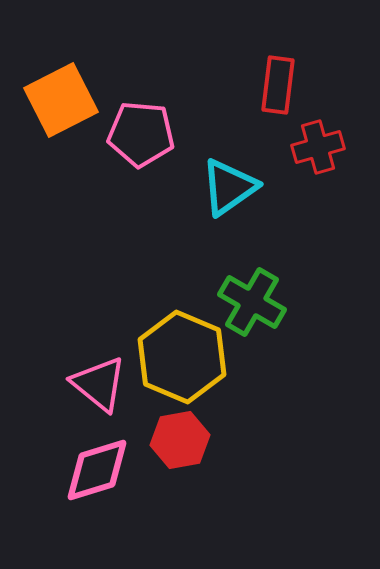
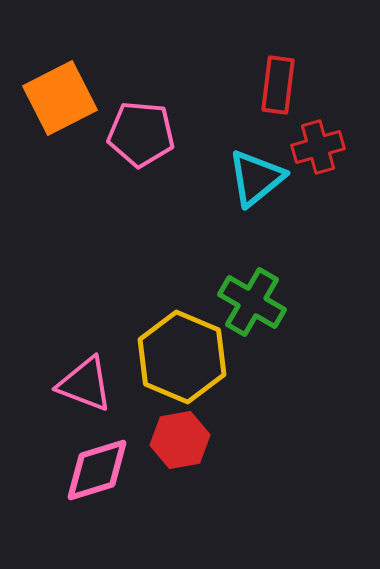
orange square: moved 1 px left, 2 px up
cyan triangle: moved 27 px right, 9 px up; rotated 4 degrees counterclockwise
pink triangle: moved 14 px left; rotated 18 degrees counterclockwise
